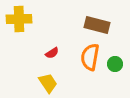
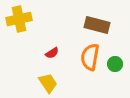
yellow cross: rotated 10 degrees counterclockwise
